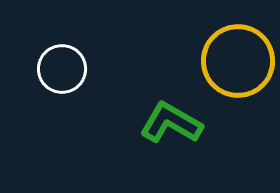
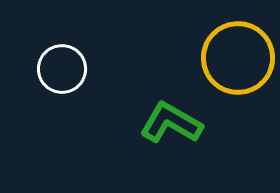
yellow circle: moved 3 px up
